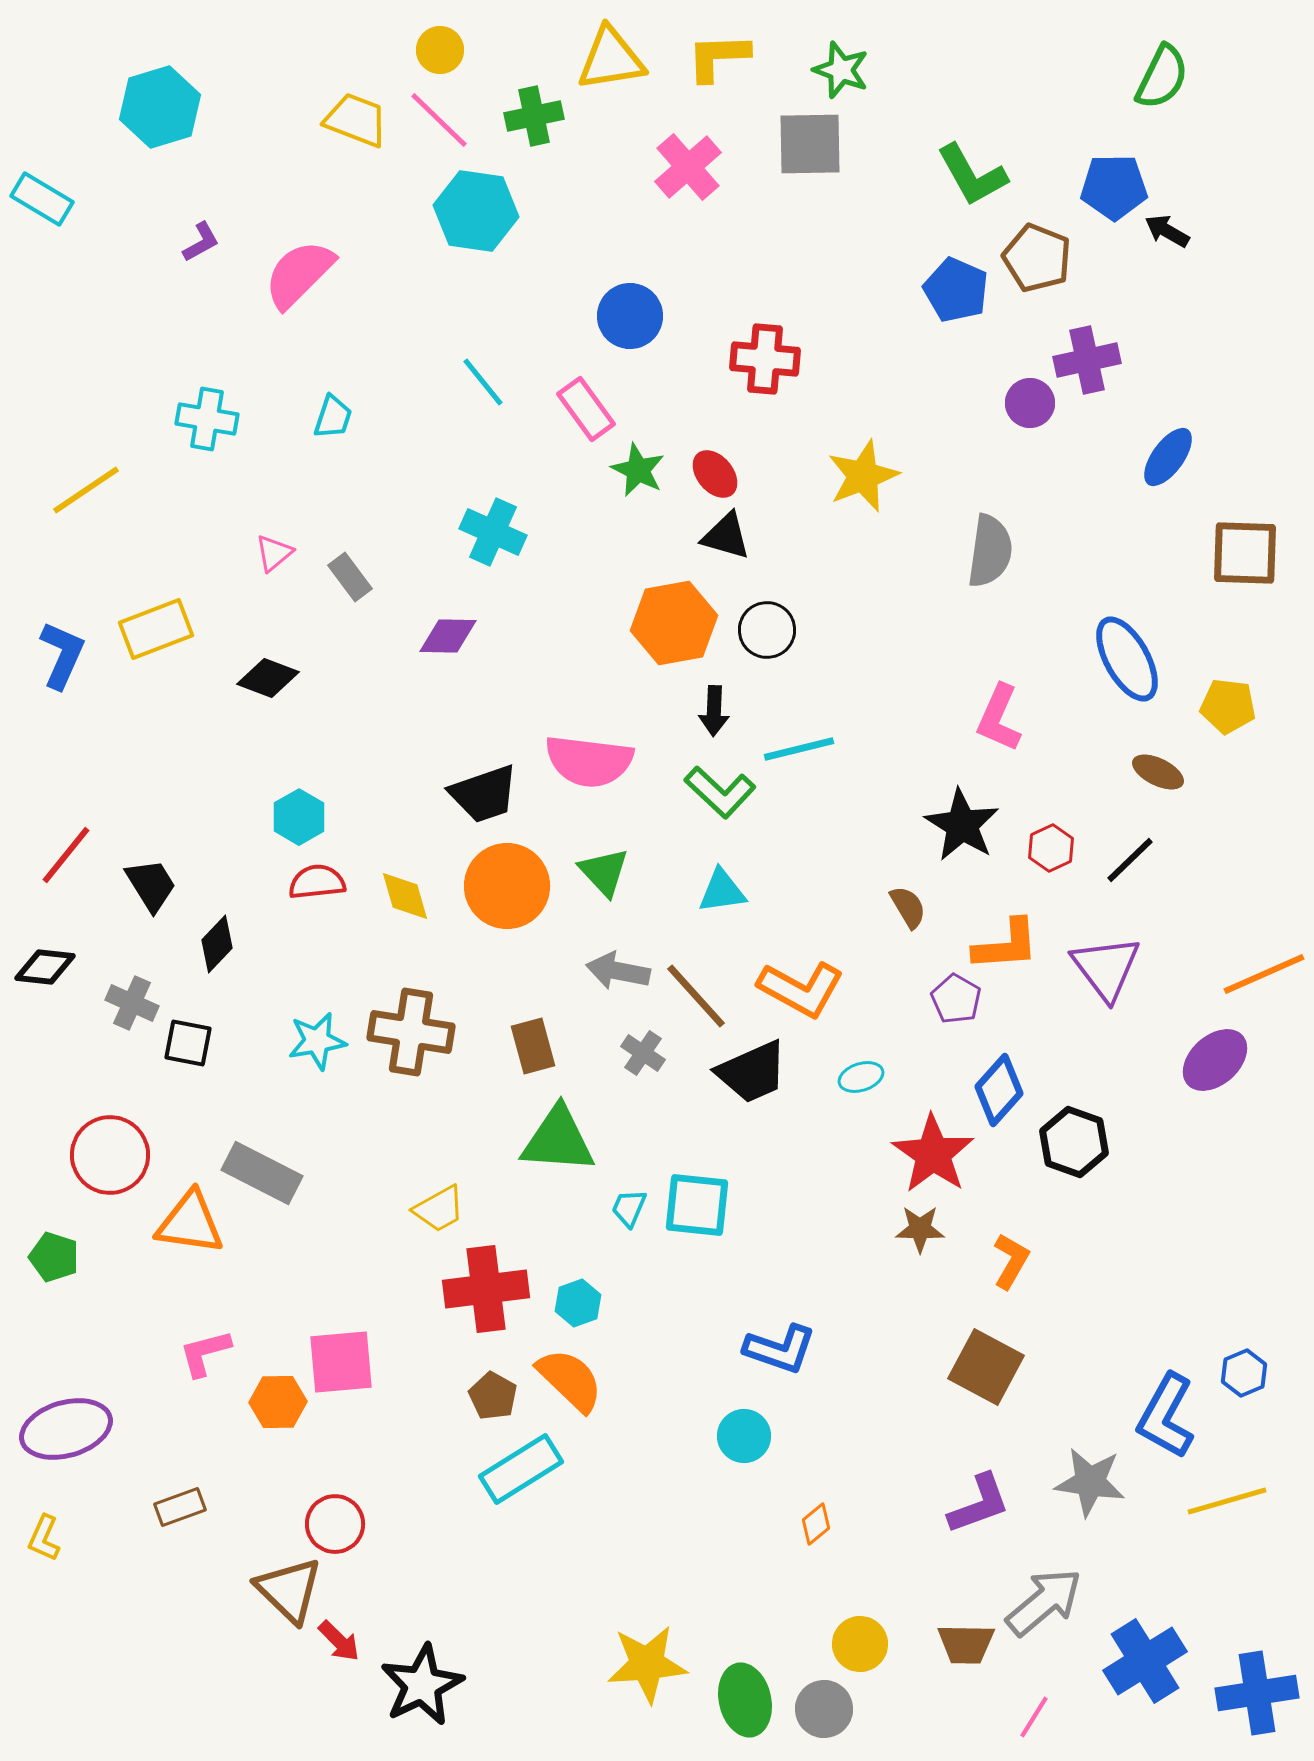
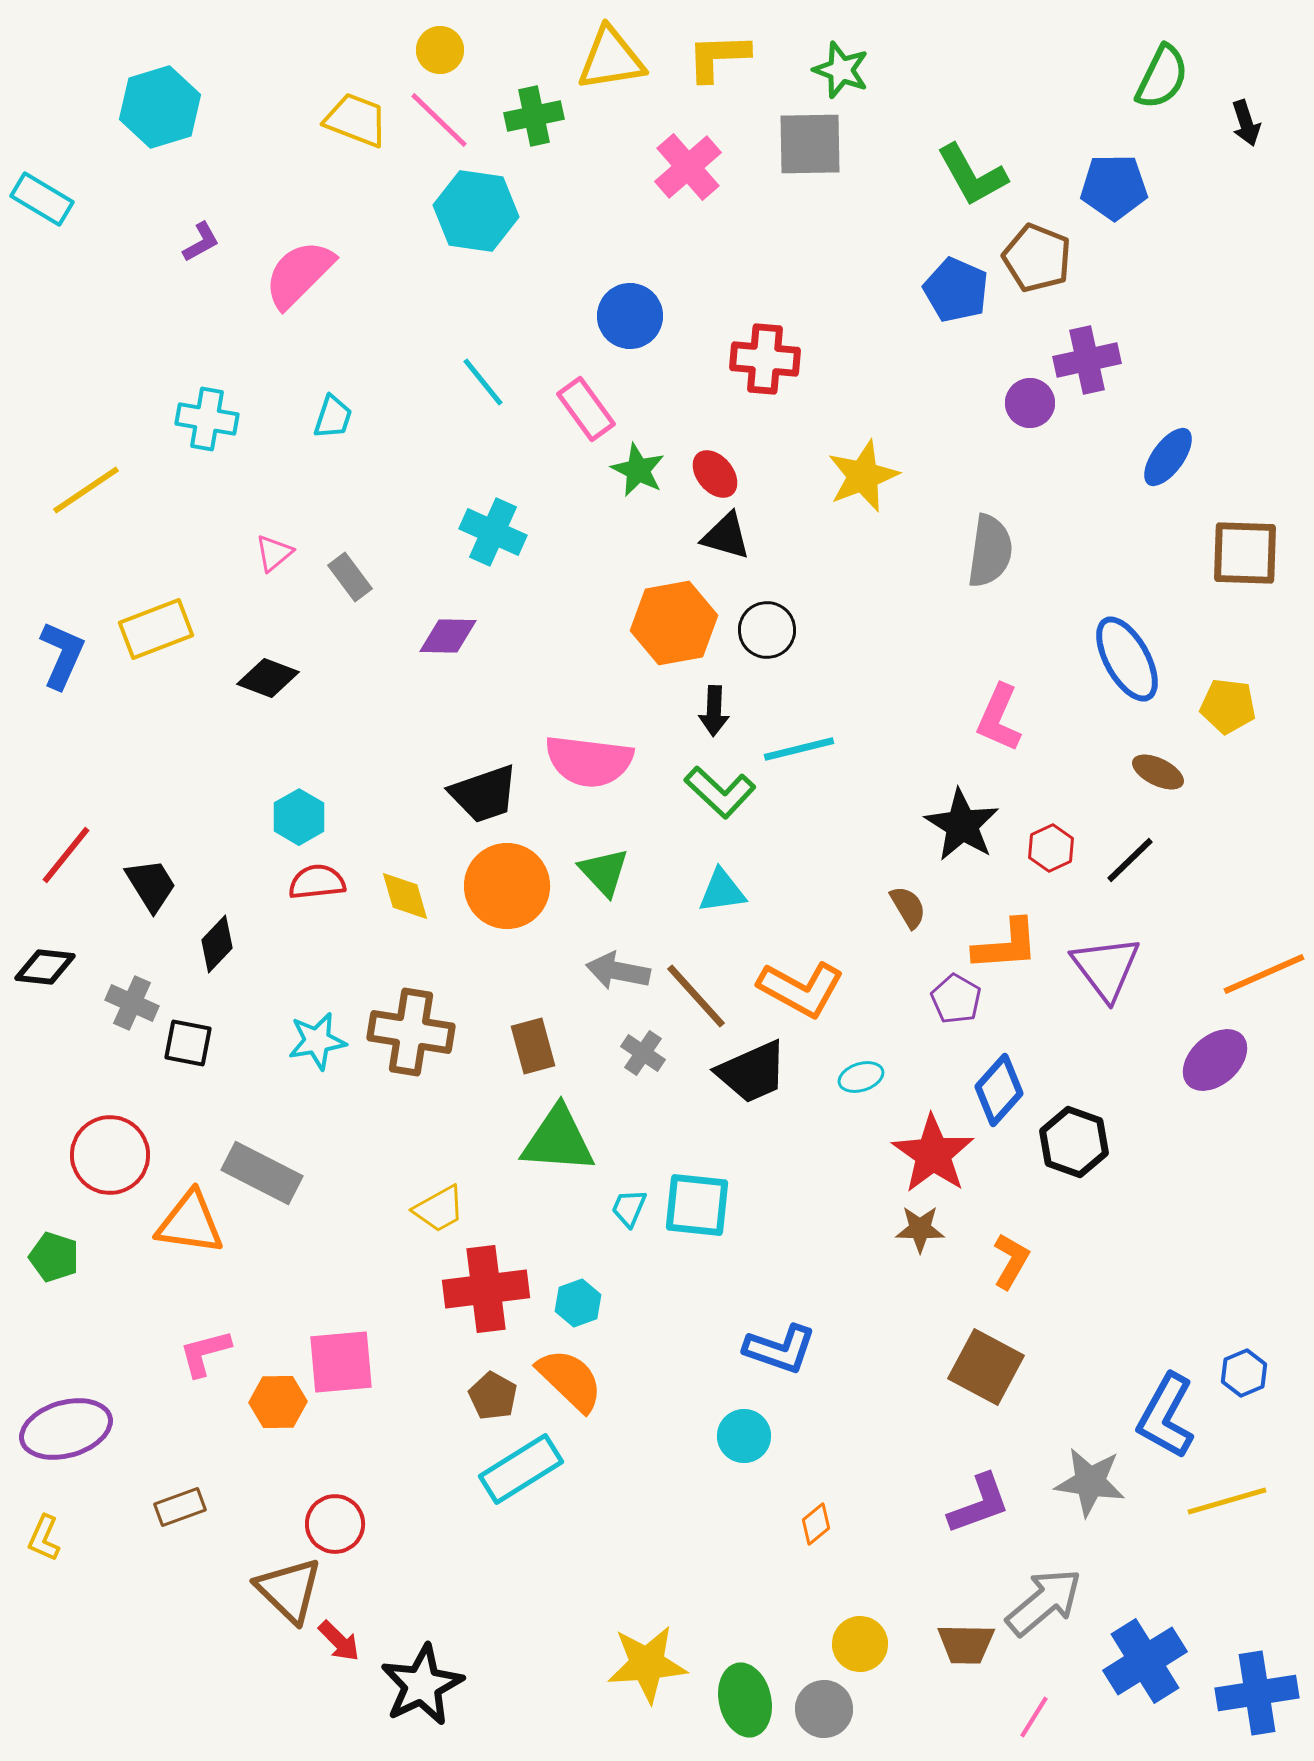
black arrow at (1167, 231): moved 79 px right, 108 px up; rotated 138 degrees counterclockwise
